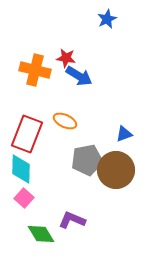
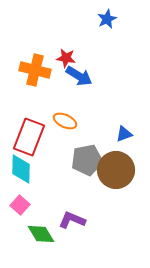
red rectangle: moved 2 px right, 3 px down
pink square: moved 4 px left, 7 px down
